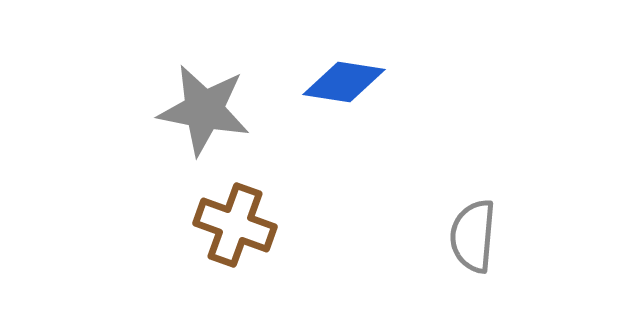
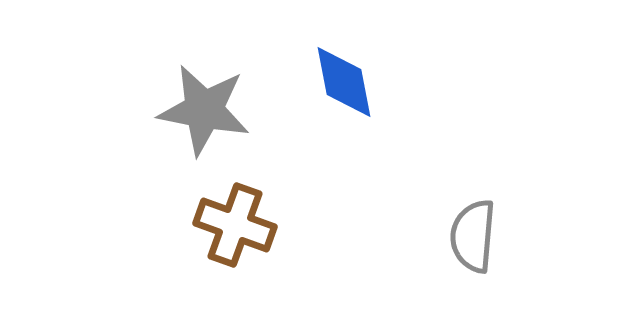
blue diamond: rotated 70 degrees clockwise
